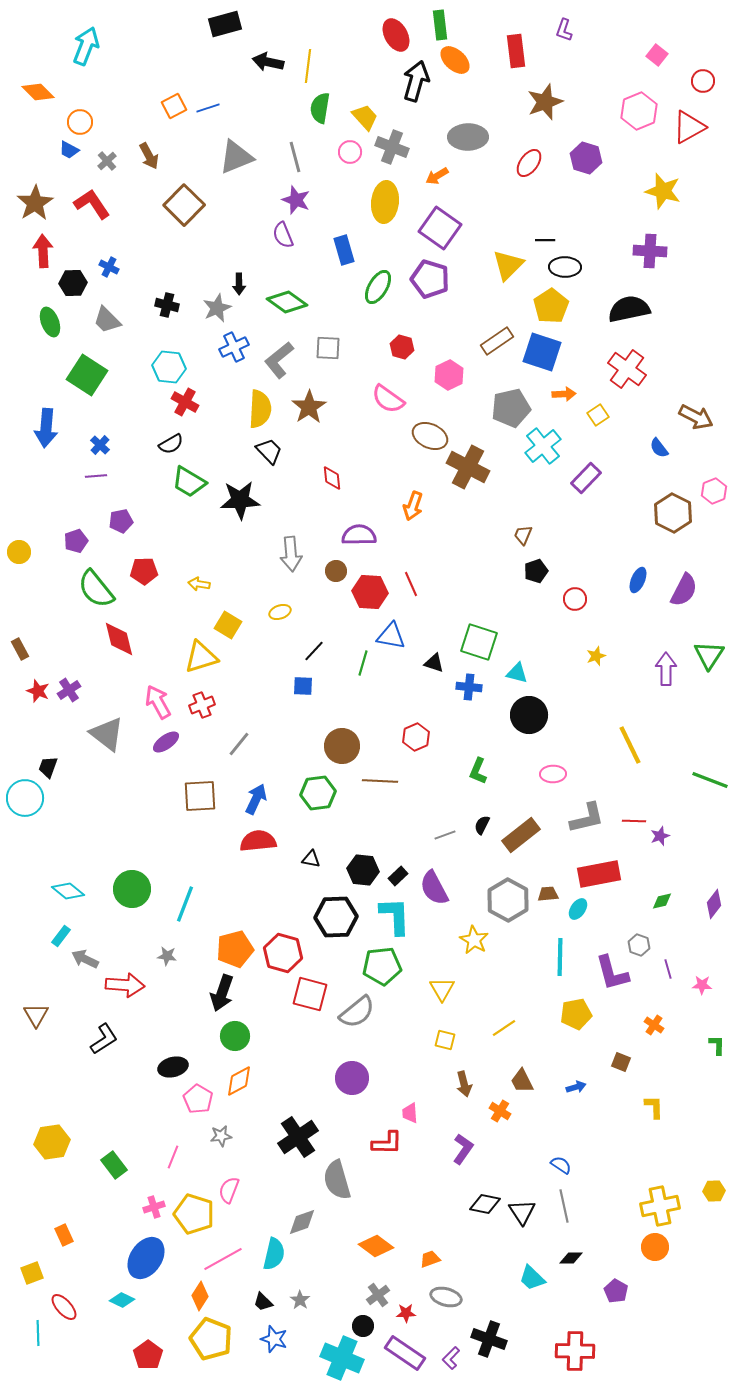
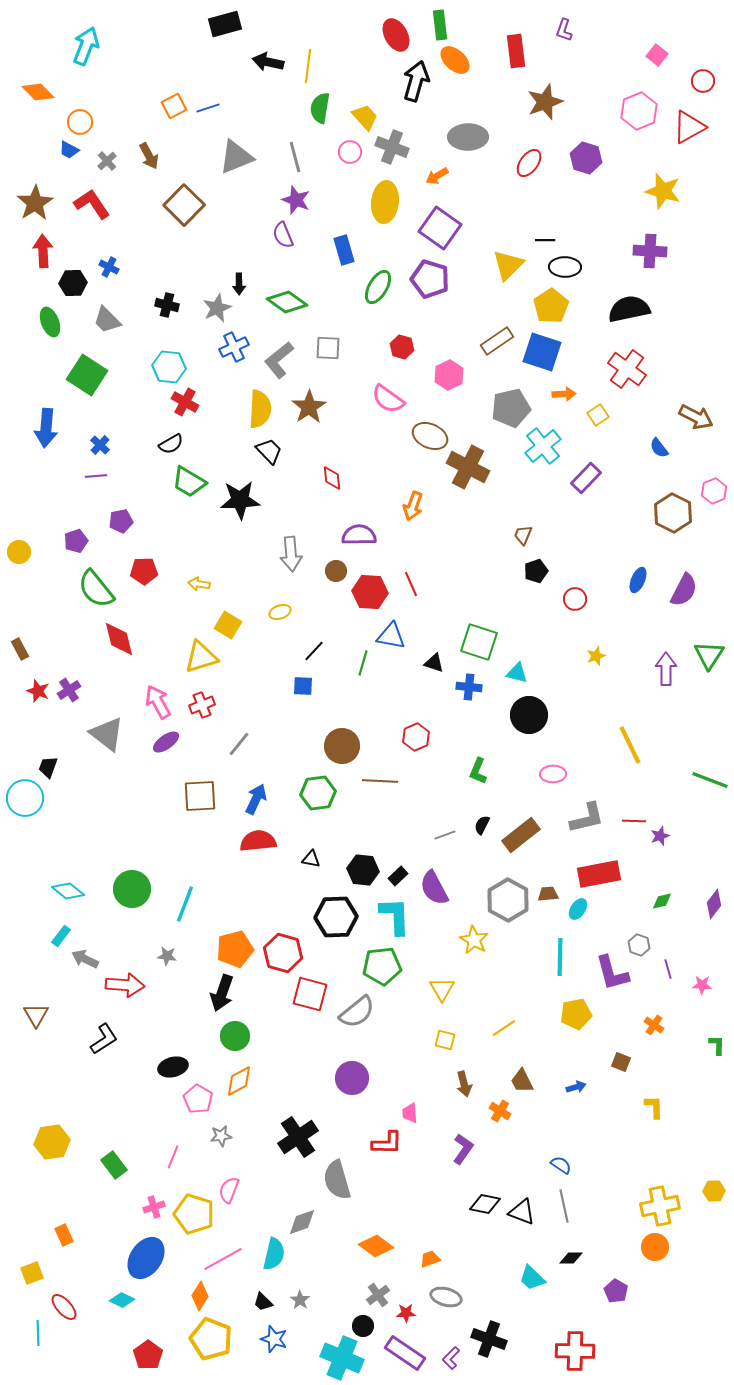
black triangle at (522, 1212): rotated 36 degrees counterclockwise
